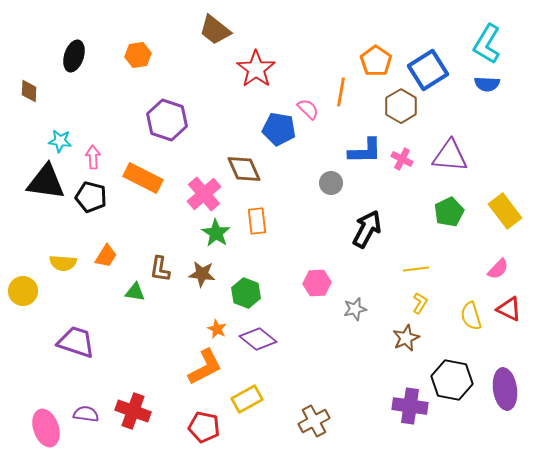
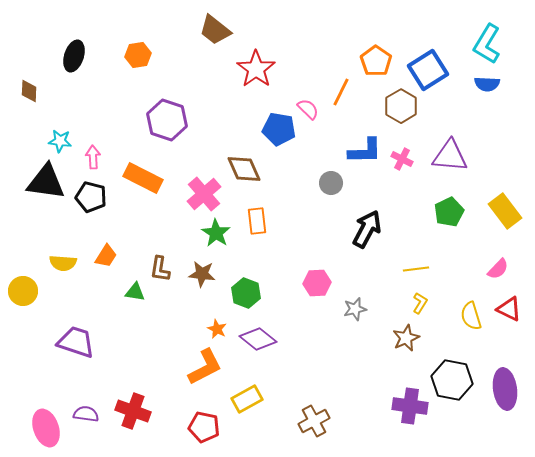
orange line at (341, 92): rotated 16 degrees clockwise
